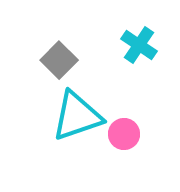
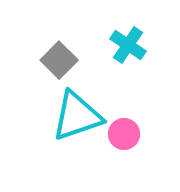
cyan cross: moved 11 px left
